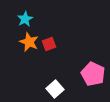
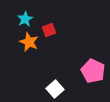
red square: moved 14 px up
pink pentagon: moved 3 px up
